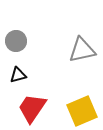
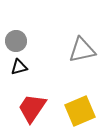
black triangle: moved 1 px right, 8 px up
yellow square: moved 2 px left
